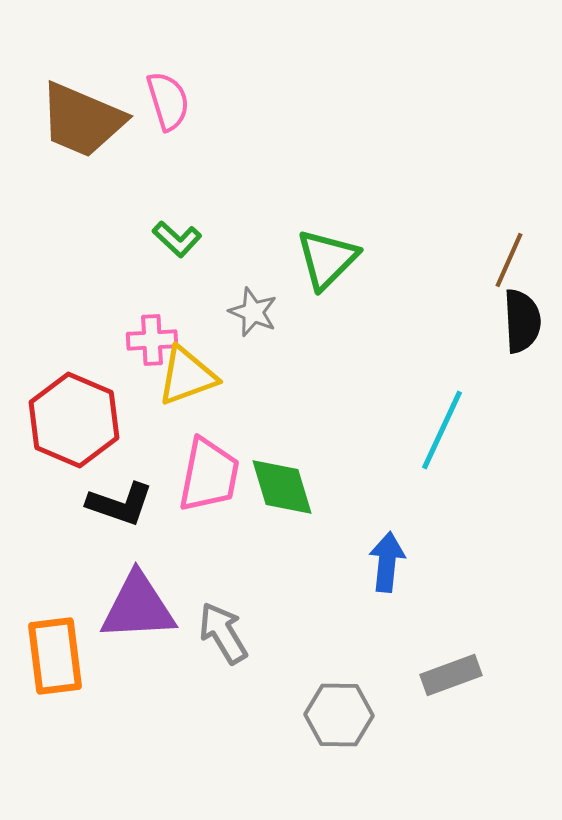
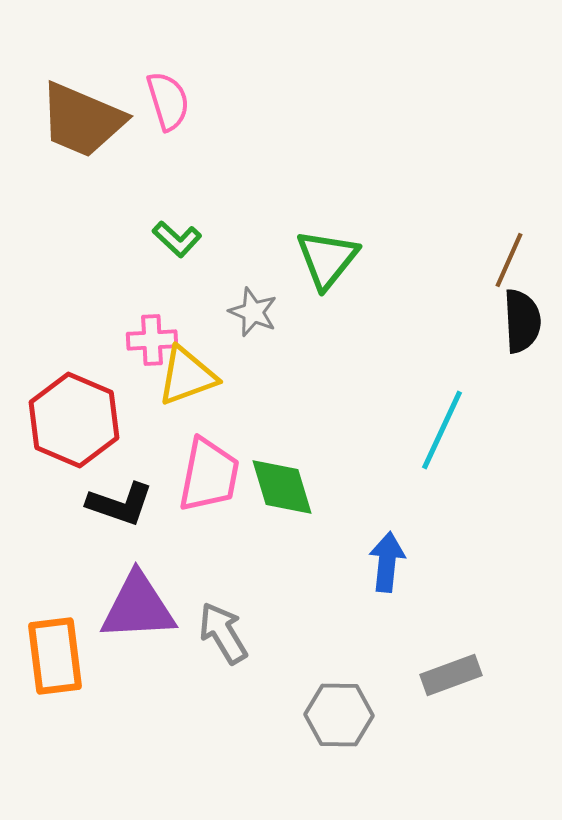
green triangle: rotated 6 degrees counterclockwise
